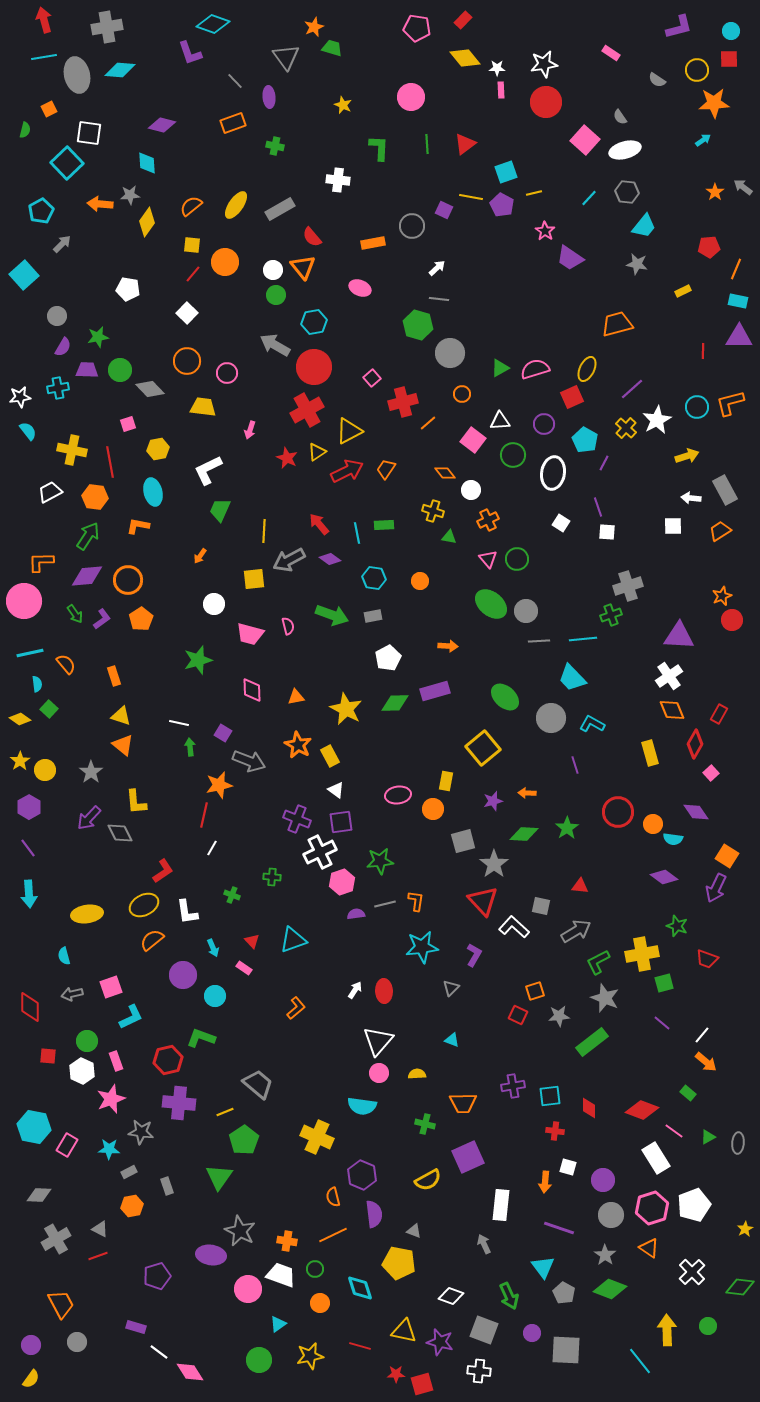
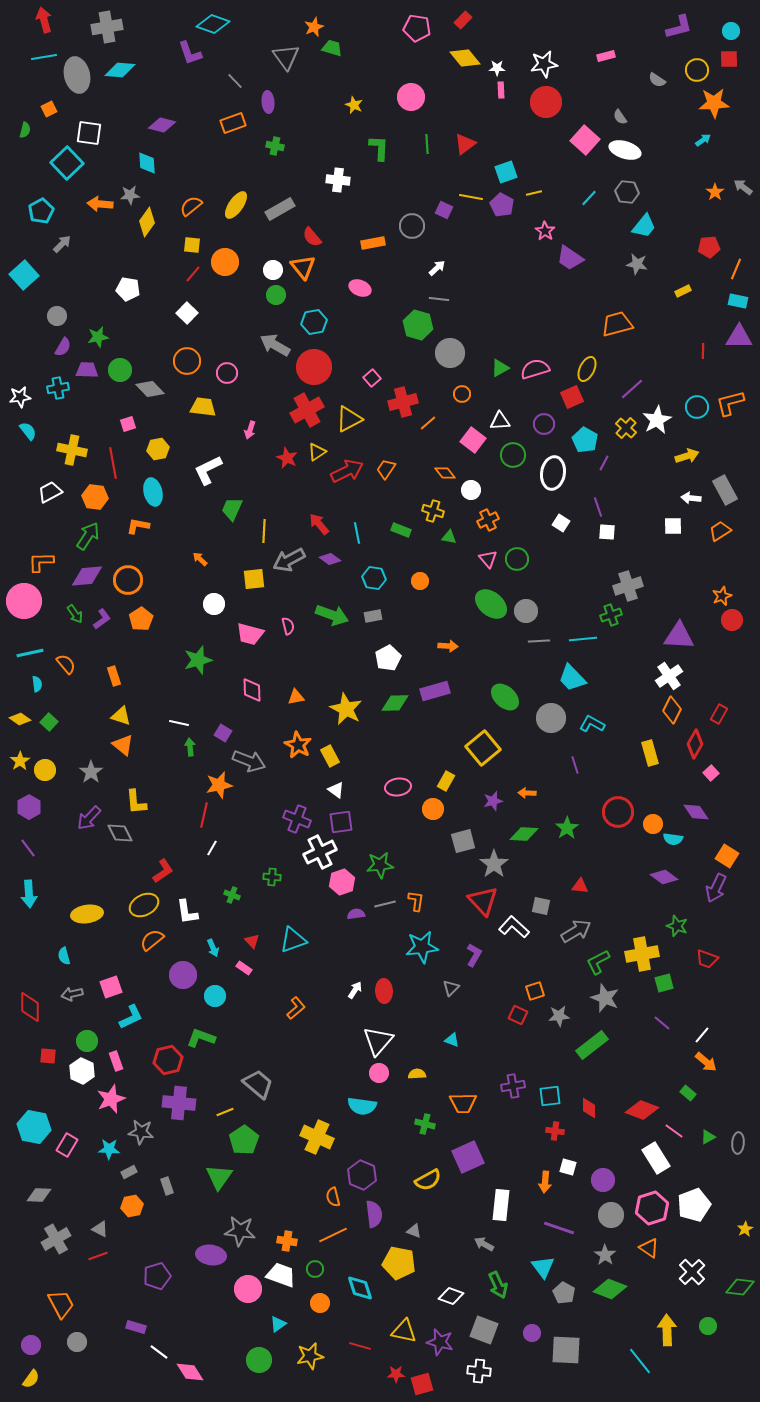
pink rectangle at (611, 53): moved 5 px left, 3 px down; rotated 48 degrees counterclockwise
purple ellipse at (269, 97): moved 1 px left, 5 px down
yellow star at (343, 105): moved 11 px right
white ellipse at (625, 150): rotated 32 degrees clockwise
yellow triangle at (349, 431): moved 12 px up
red line at (110, 462): moved 3 px right, 1 px down
green trapezoid at (220, 510): moved 12 px right, 1 px up
green rectangle at (384, 525): moved 17 px right, 5 px down; rotated 24 degrees clockwise
orange arrow at (200, 556): moved 3 px down; rotated 98 degrees clockwise
green square at (49, 709): moved 13 px down
orange diamond at (672, 710): rotated 48 degrees clockwise
yellow rectangle at (446, 781): rotated 18 degrees clockwise
pink ellipse at (398, 795): moved 8 px up
green star at (380, 861): moved 4 px down
green rectangle at (592, 1042): moved 3 px down
gray star at (240, 1231): rotated 20 degrees counterclockwise
gray arrow at (484, 1244): rotated 36 degrees counterclockwise
green arrow at (509, 1296): moved 11 px left, 11 px up
